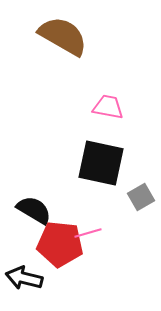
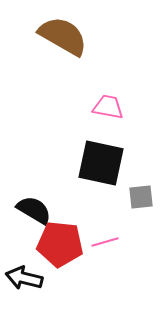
gray square: rotated 24 degrees clockwise
pink line: moved 17 px right, 9 px down
